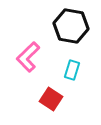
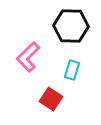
black hexagon: rotated 8 degrees counterclockwise
